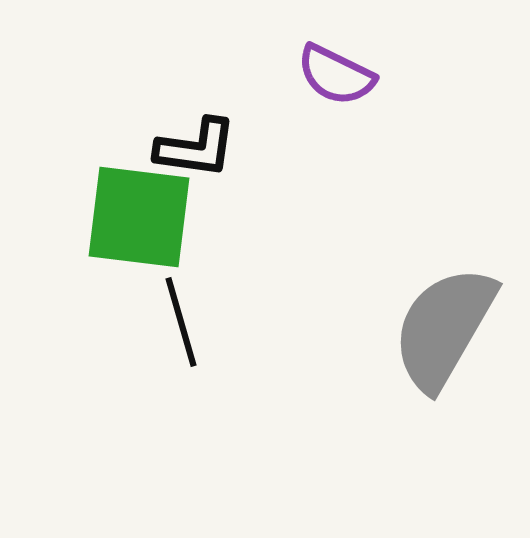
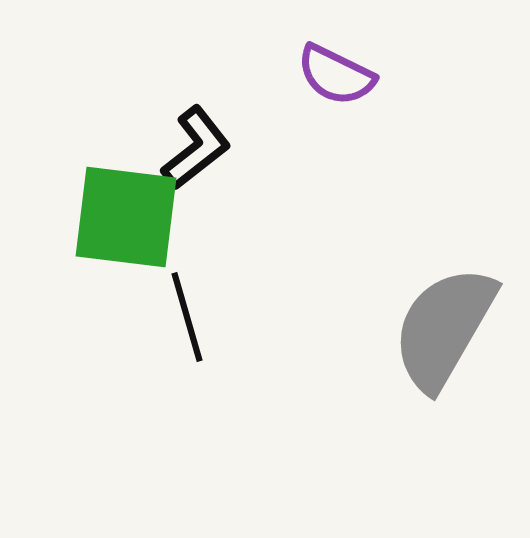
black L-shape: rotated 46 degrees counterclockwise
green square: moved 13 px left
black line: moved 6 px right, 5 px up
